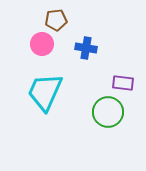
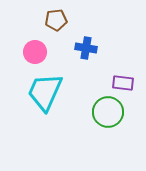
pink circle: moved 7 px left, 8 px down
